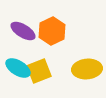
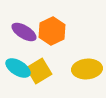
purple ellipse: moved 1 px right, 1 px down
yellow square: rotated 10 degrees counterclockwise
